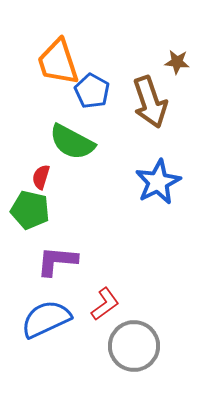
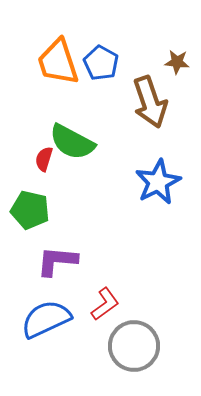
blue pentagon: moved 9 px right, 28 px up
red semicircle: moved 3 px right, 18 px up
